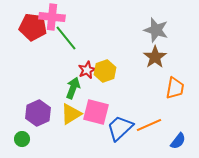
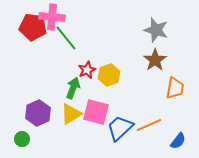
brown star: moved 3 px down
yellow hexagon: moved 4 px right, 4 px down
